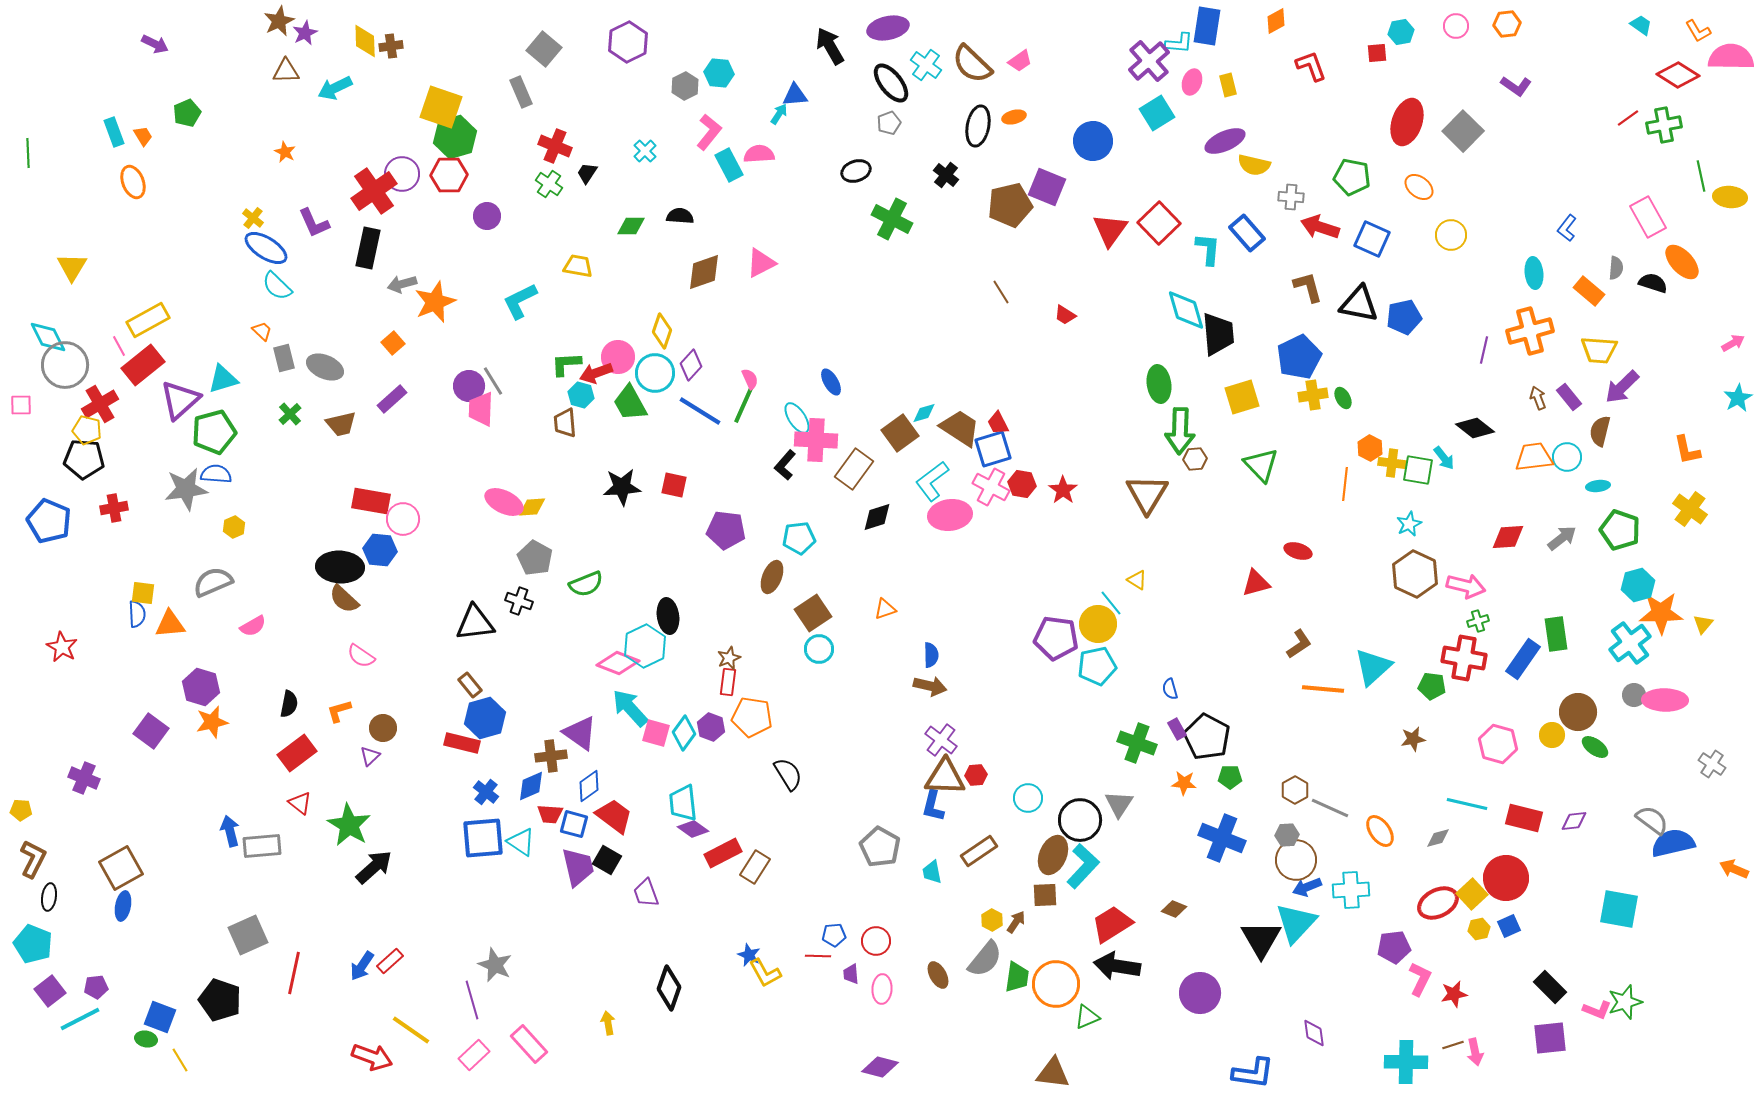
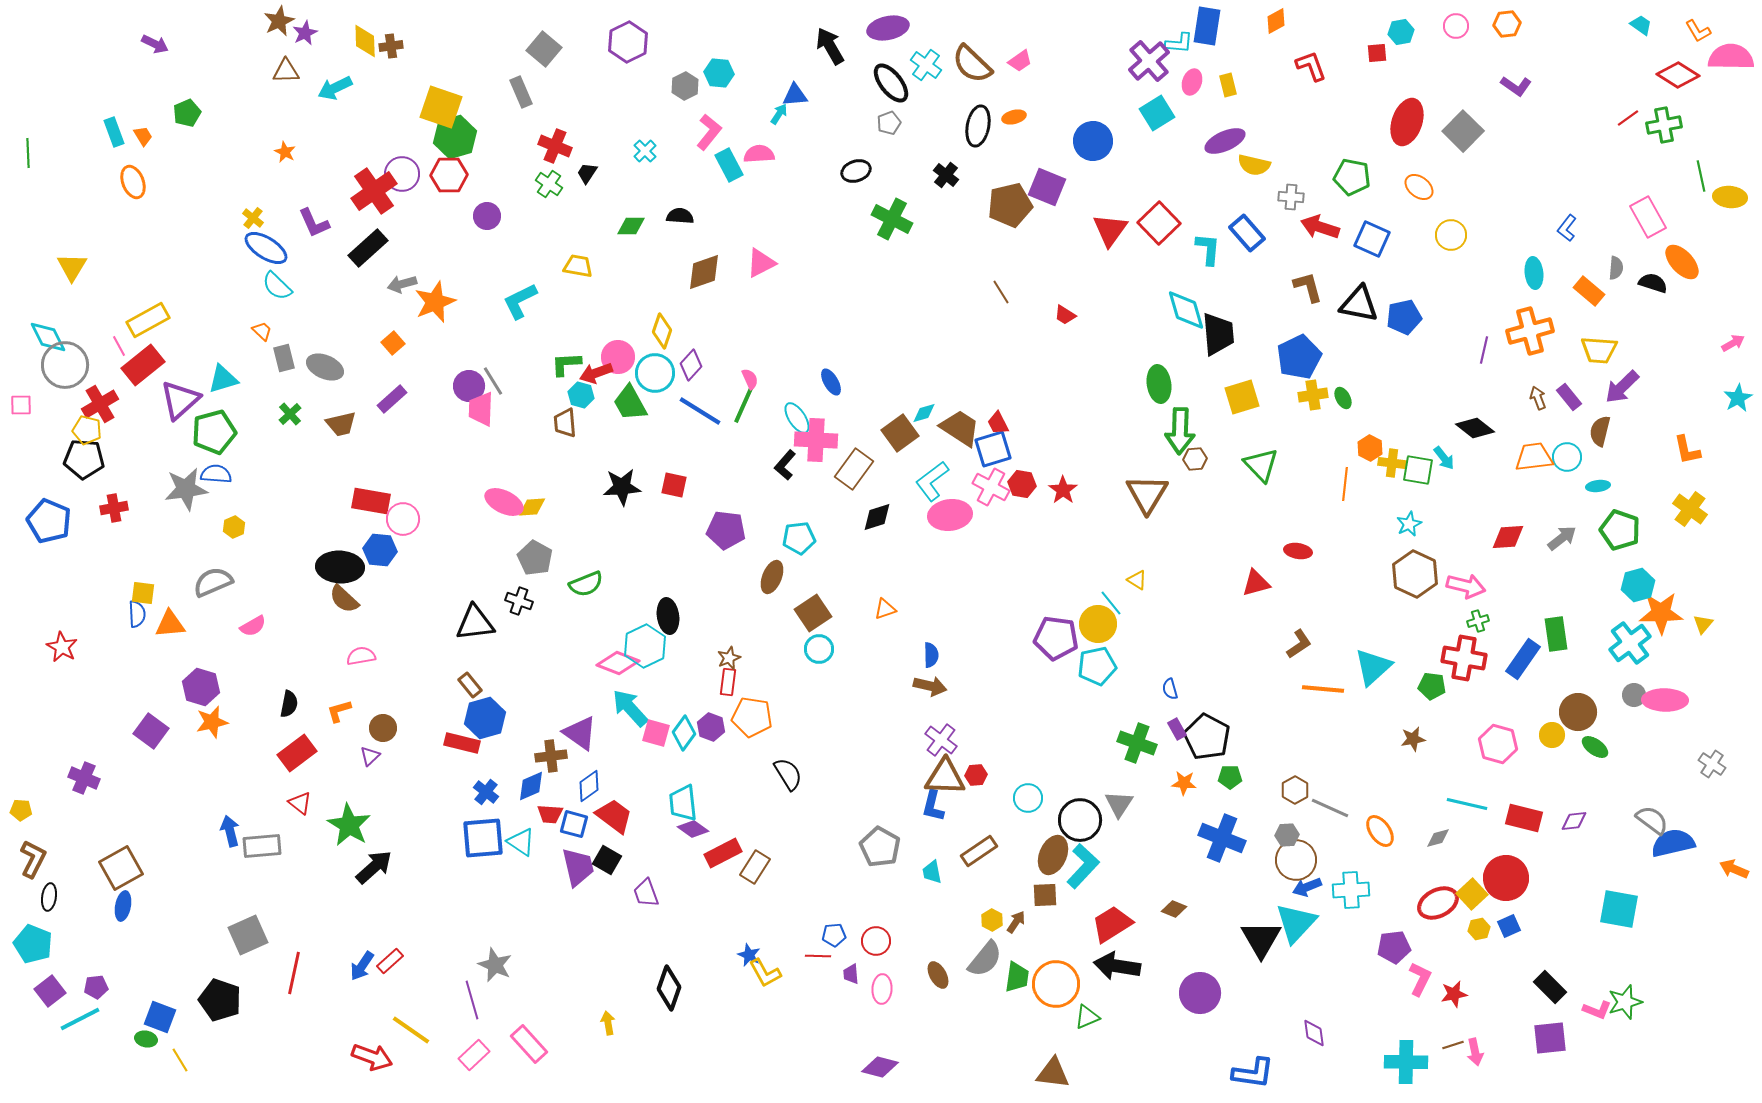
black rectangle at (368, 248): rotated 36 degrees clockwise
red ellipse at (1298, 551): rotated 8 degrees counterclockwise
pink semicircle at (361, 656): rotated 136 degrees clockwise
